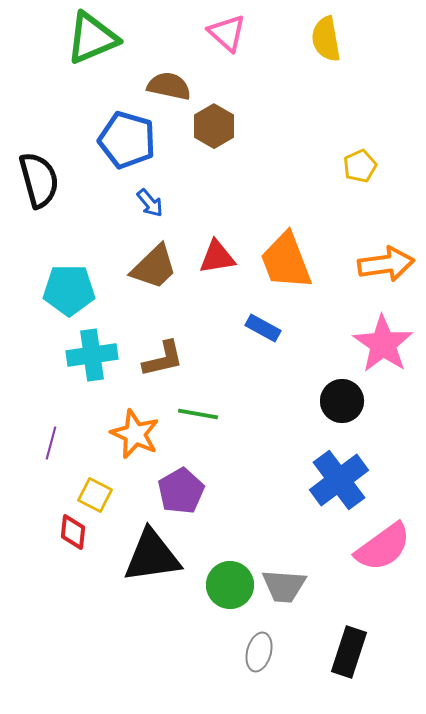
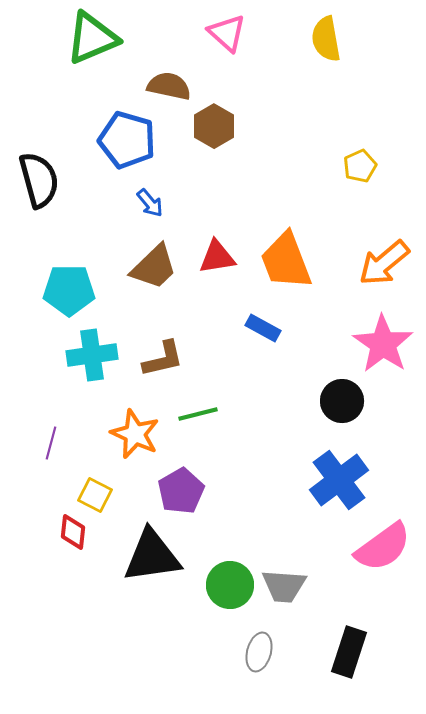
orange arrow: moved 2 px left, 1 px up; rotated 148 degrees clockwise
green line: rotated 24 degrees counterclockwise
